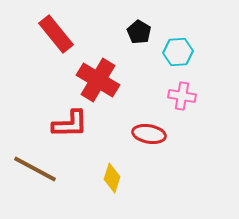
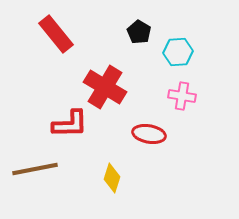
red cross: moved 7 px right, 7 px down
brown line: rotated 39 degrees counterclockwise
